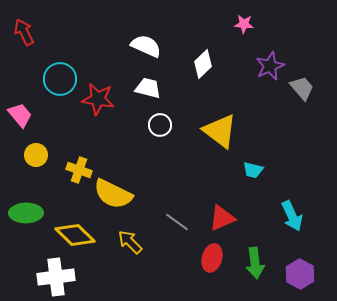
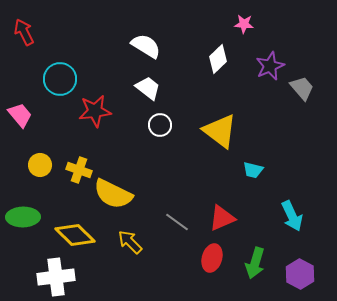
white semicircle: rotated 8 degrees clockwise
white diamond: moved 15 px right, 5 px up
white trapezoid: rotated 24 degrees clockwise
red star: moved 3 px left, 12 px down; rotated 16 degrees counterclockwise
yellow circle: moved 4 px right, 10 px down
green ellipse: moved 3 px left, 4 px down
green arrow: rotated 24 degrees clockwise
